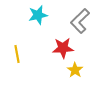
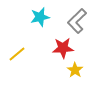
cyan star: moved 2 px right, 2 px down
gray L-shape: moved 3 px left
yellow line: rotated 60 degrees clockwise
